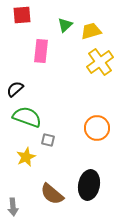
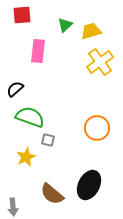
pink rectangle: moved 3 px left
green semicircle: moved 3 px right
black ellipse: rotated 16 degrees clockwise
